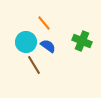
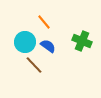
orange line: moved 1 px up
cyan circle: moved 1 px left
brown line: rotated 12 degrees counterclockwise
